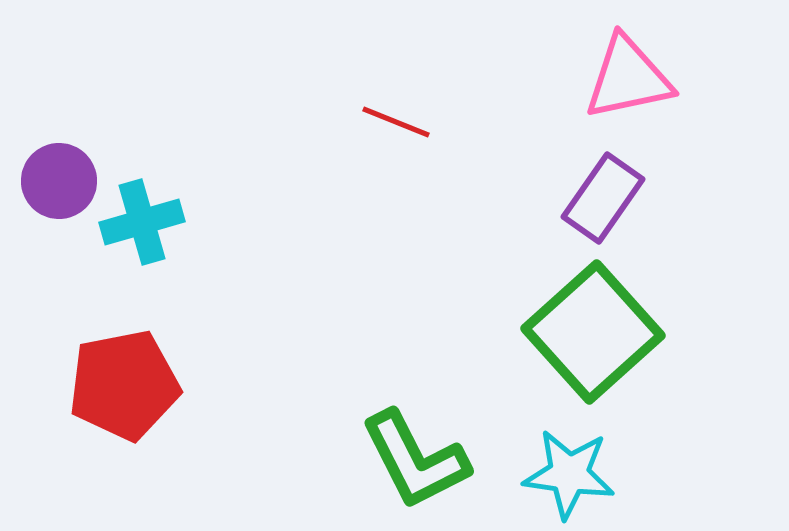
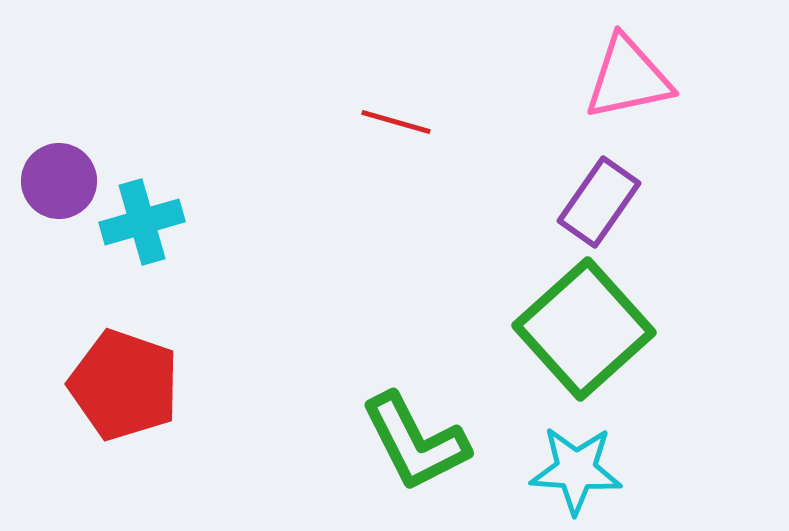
red line: rotated 6 degrees counterclockwise
purple rectangle: moved 4 px left, 4 px down
green square: moved 9 px left, 3 px up
red pentagon: rotated 30 degrees clockwise
green L-shape: moved 18 px up
cyan star: moved 7 px right, 4 px up; rotated 4 degrees counterclockwise
